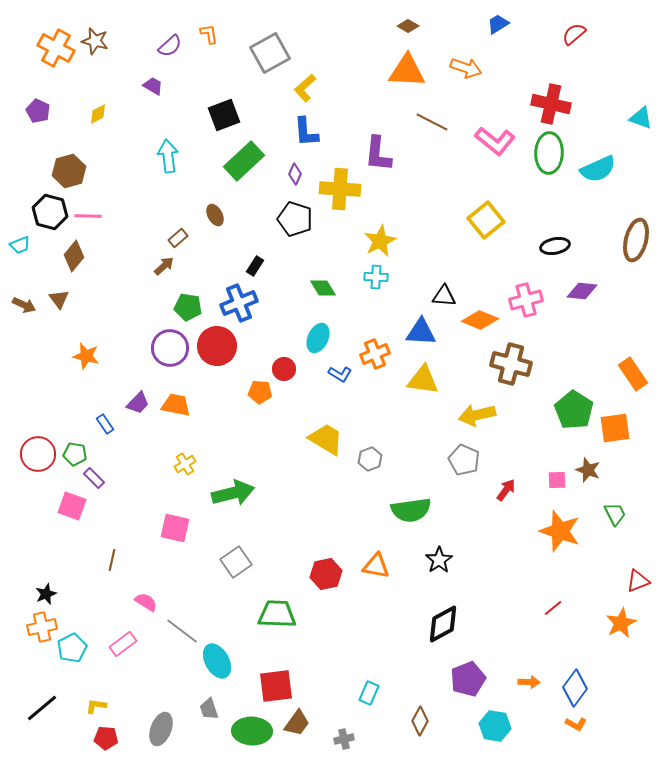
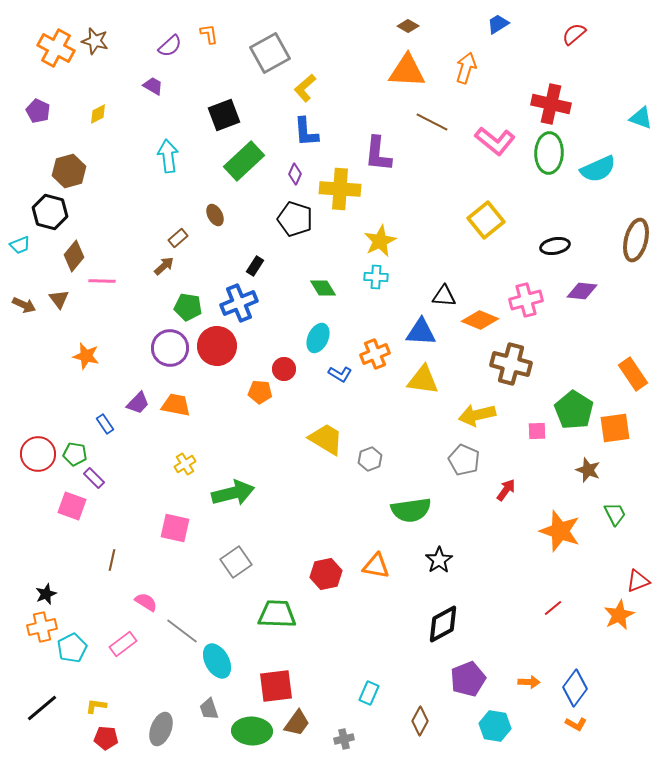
orange arrow at (466, 68): rotated 92 degrees counterclockwise
pink line at (88, 216): moved 14 px right, 65 px down
pink square at (557, 480): moved 20 px left, 49 px up
orange star at (621, 623): moved 2 px left, 8 px up
